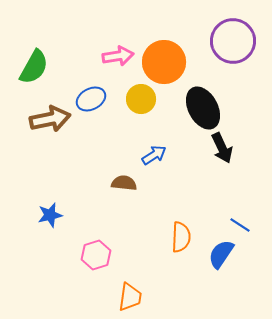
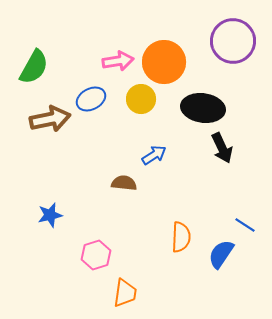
pink arrow: moved 5 px down
black ellipse: rotated 54 degrees counterclockwise
blue line: moved 5 px right
orange trapezoid: moved 5 px left, 4 px up
